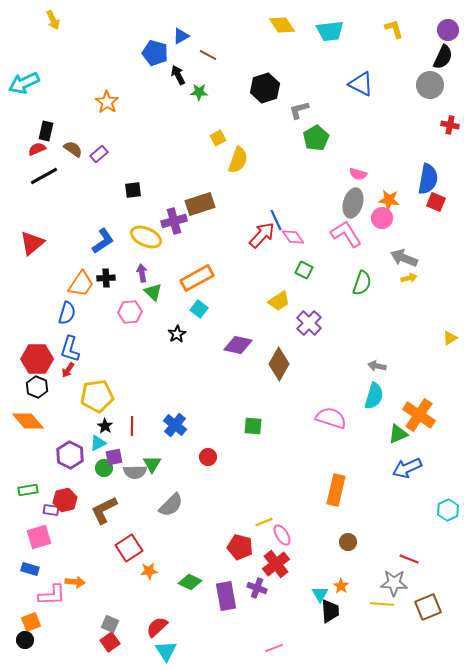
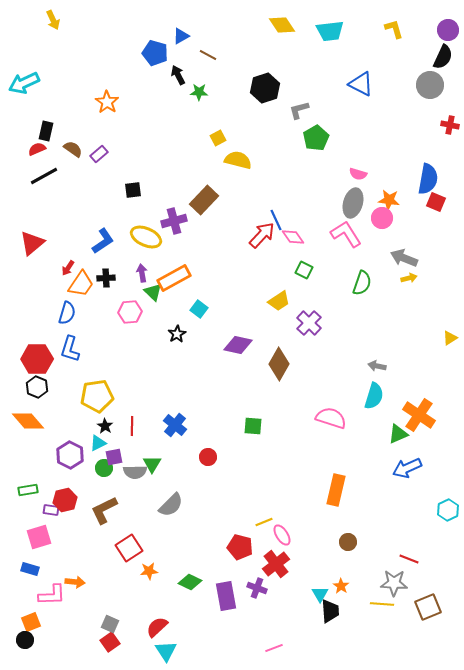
yellow semicircle at (238, 160): rotated 96 degrees counterclockwise
brown rectangle at (200, 204): moved 4 px right, 4 px up; rotated 28 degrees counterclockwise
orange rectangle at (197, 278): moved 23 px left
red arrow at (68, 370): moved 102 px up
